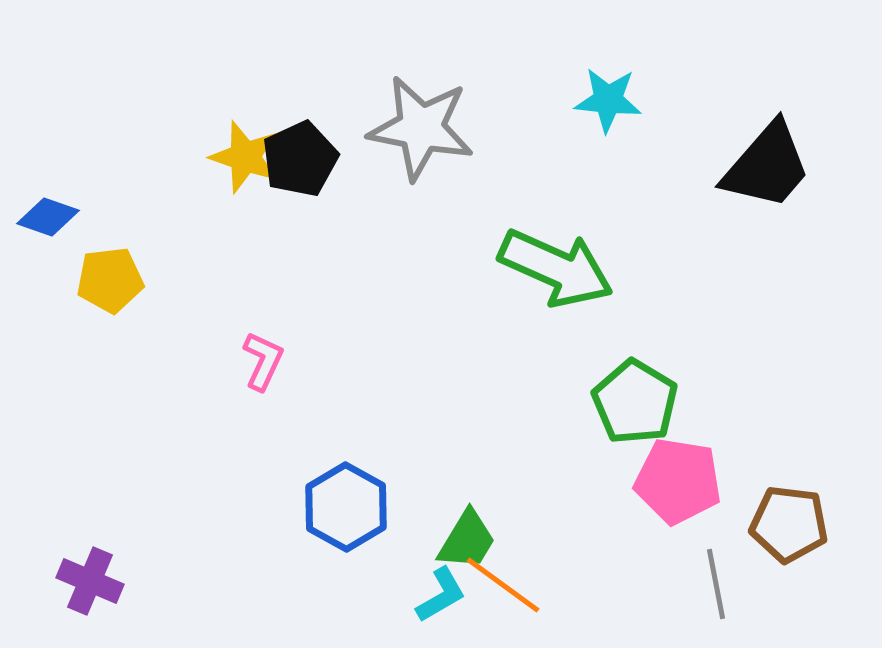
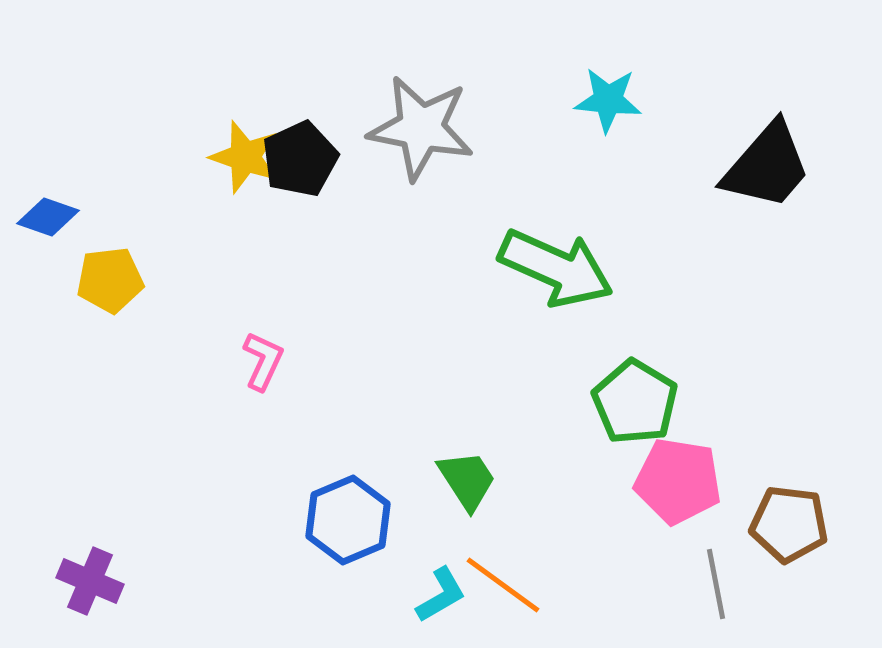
blue hexagon: moved 2 px right, 13 px down; rotated 8 degrees clockwise
green trapezoid: moved 60 px up; rotated 64 degrees counterclockwise
